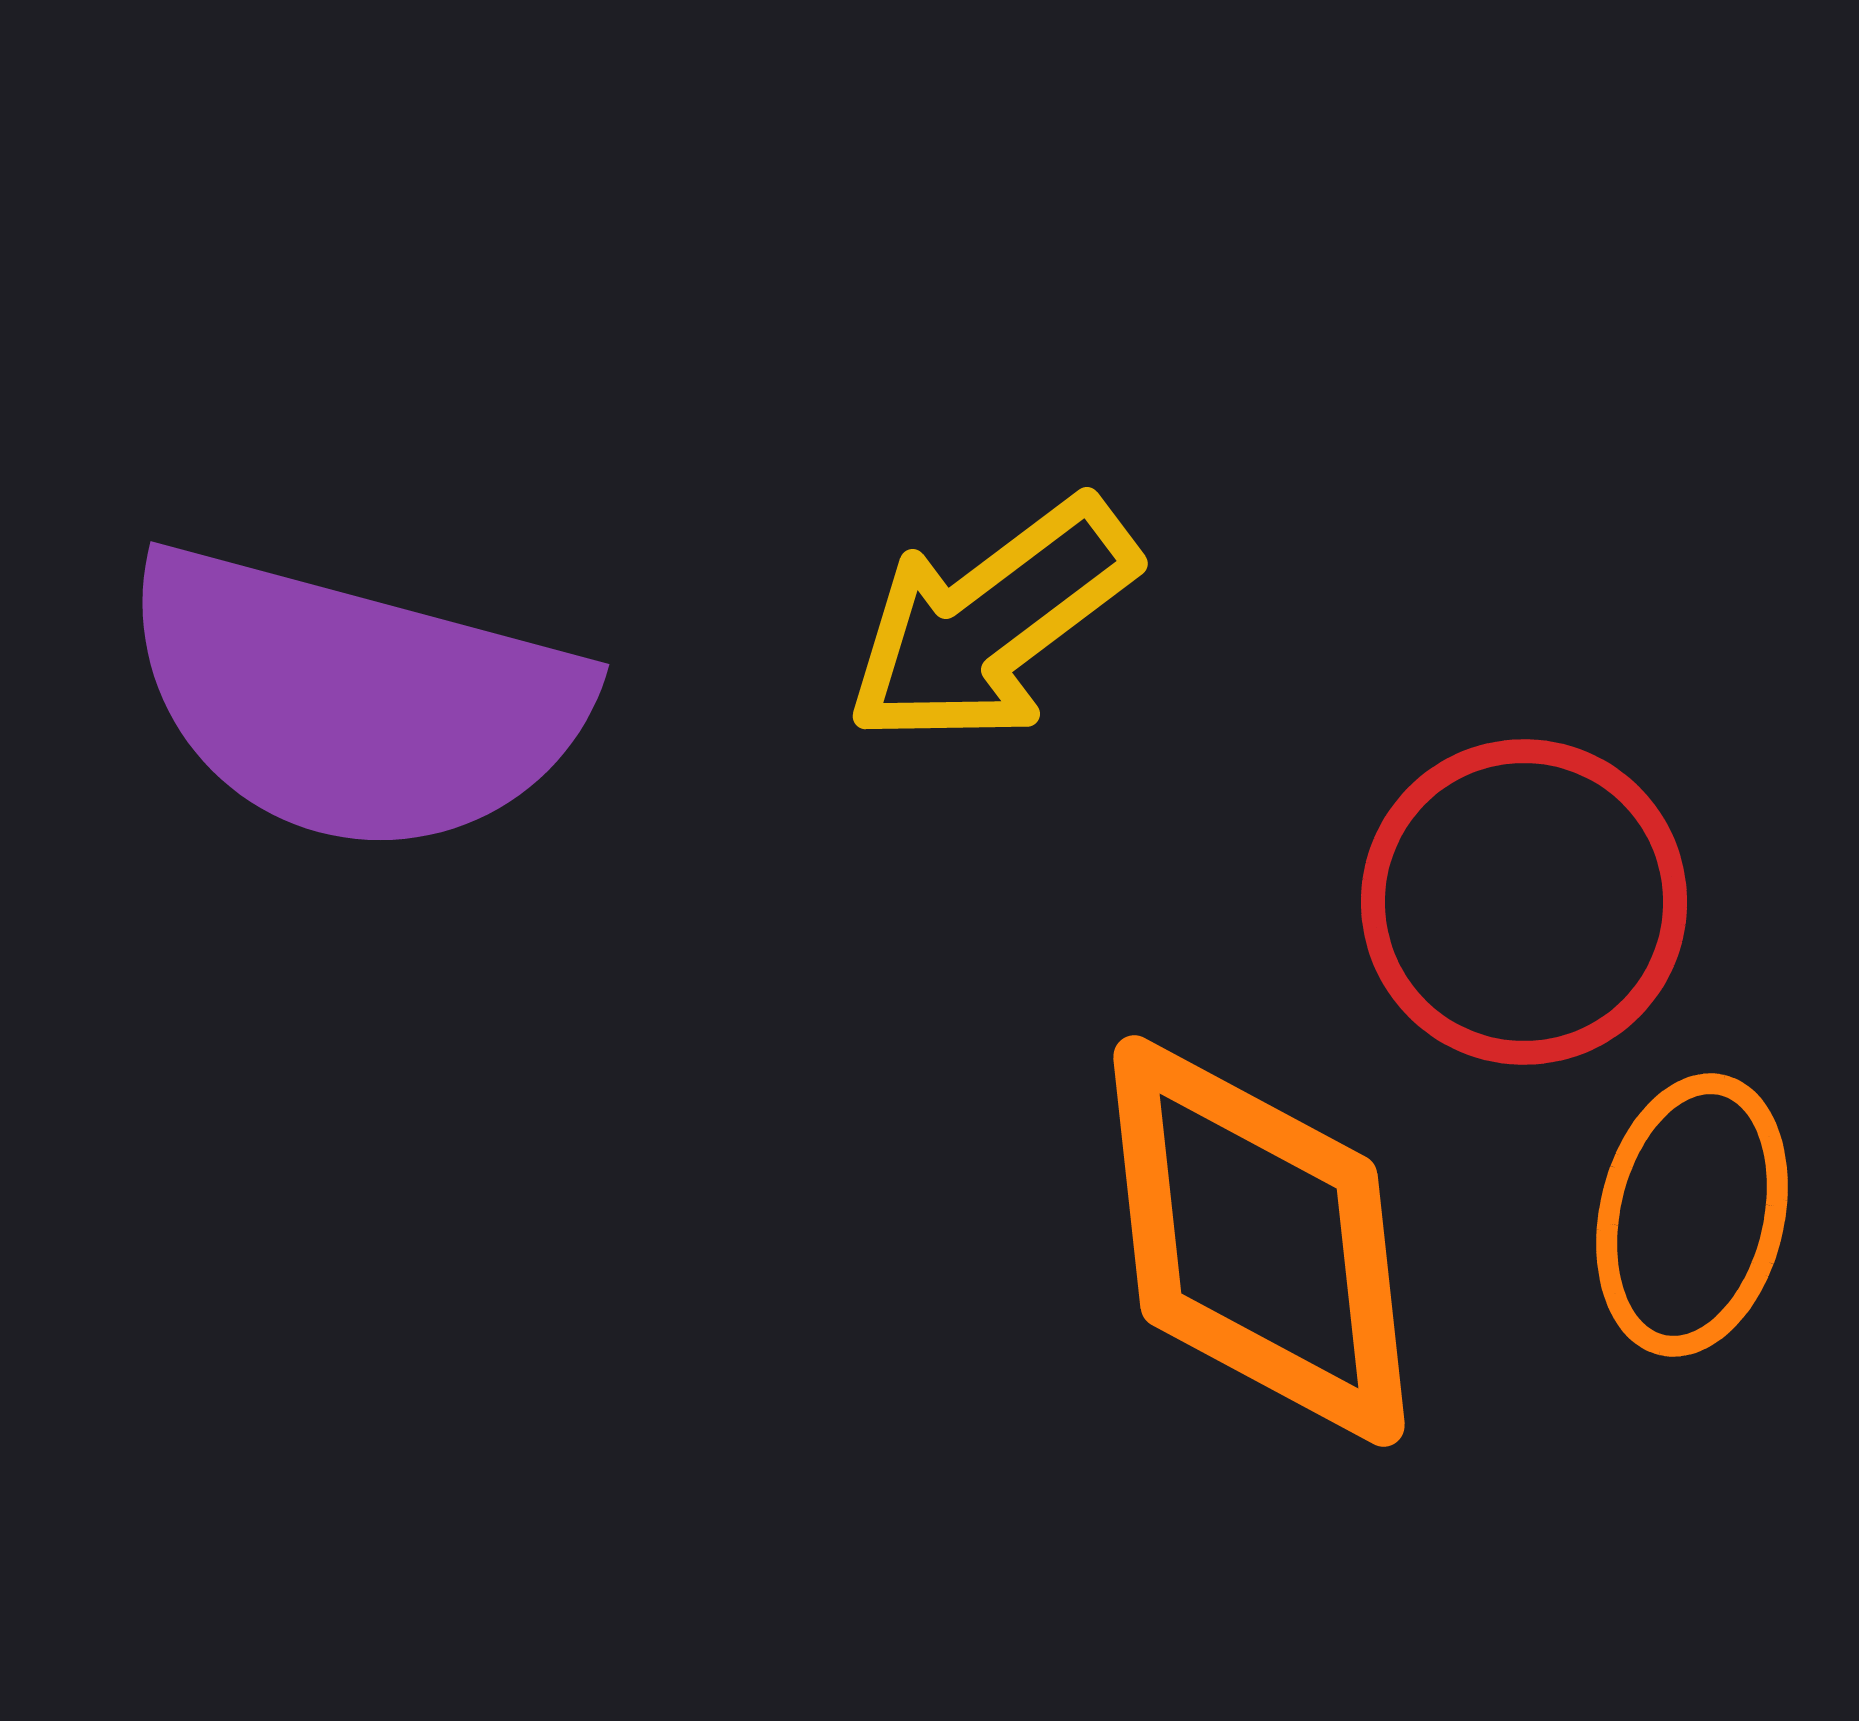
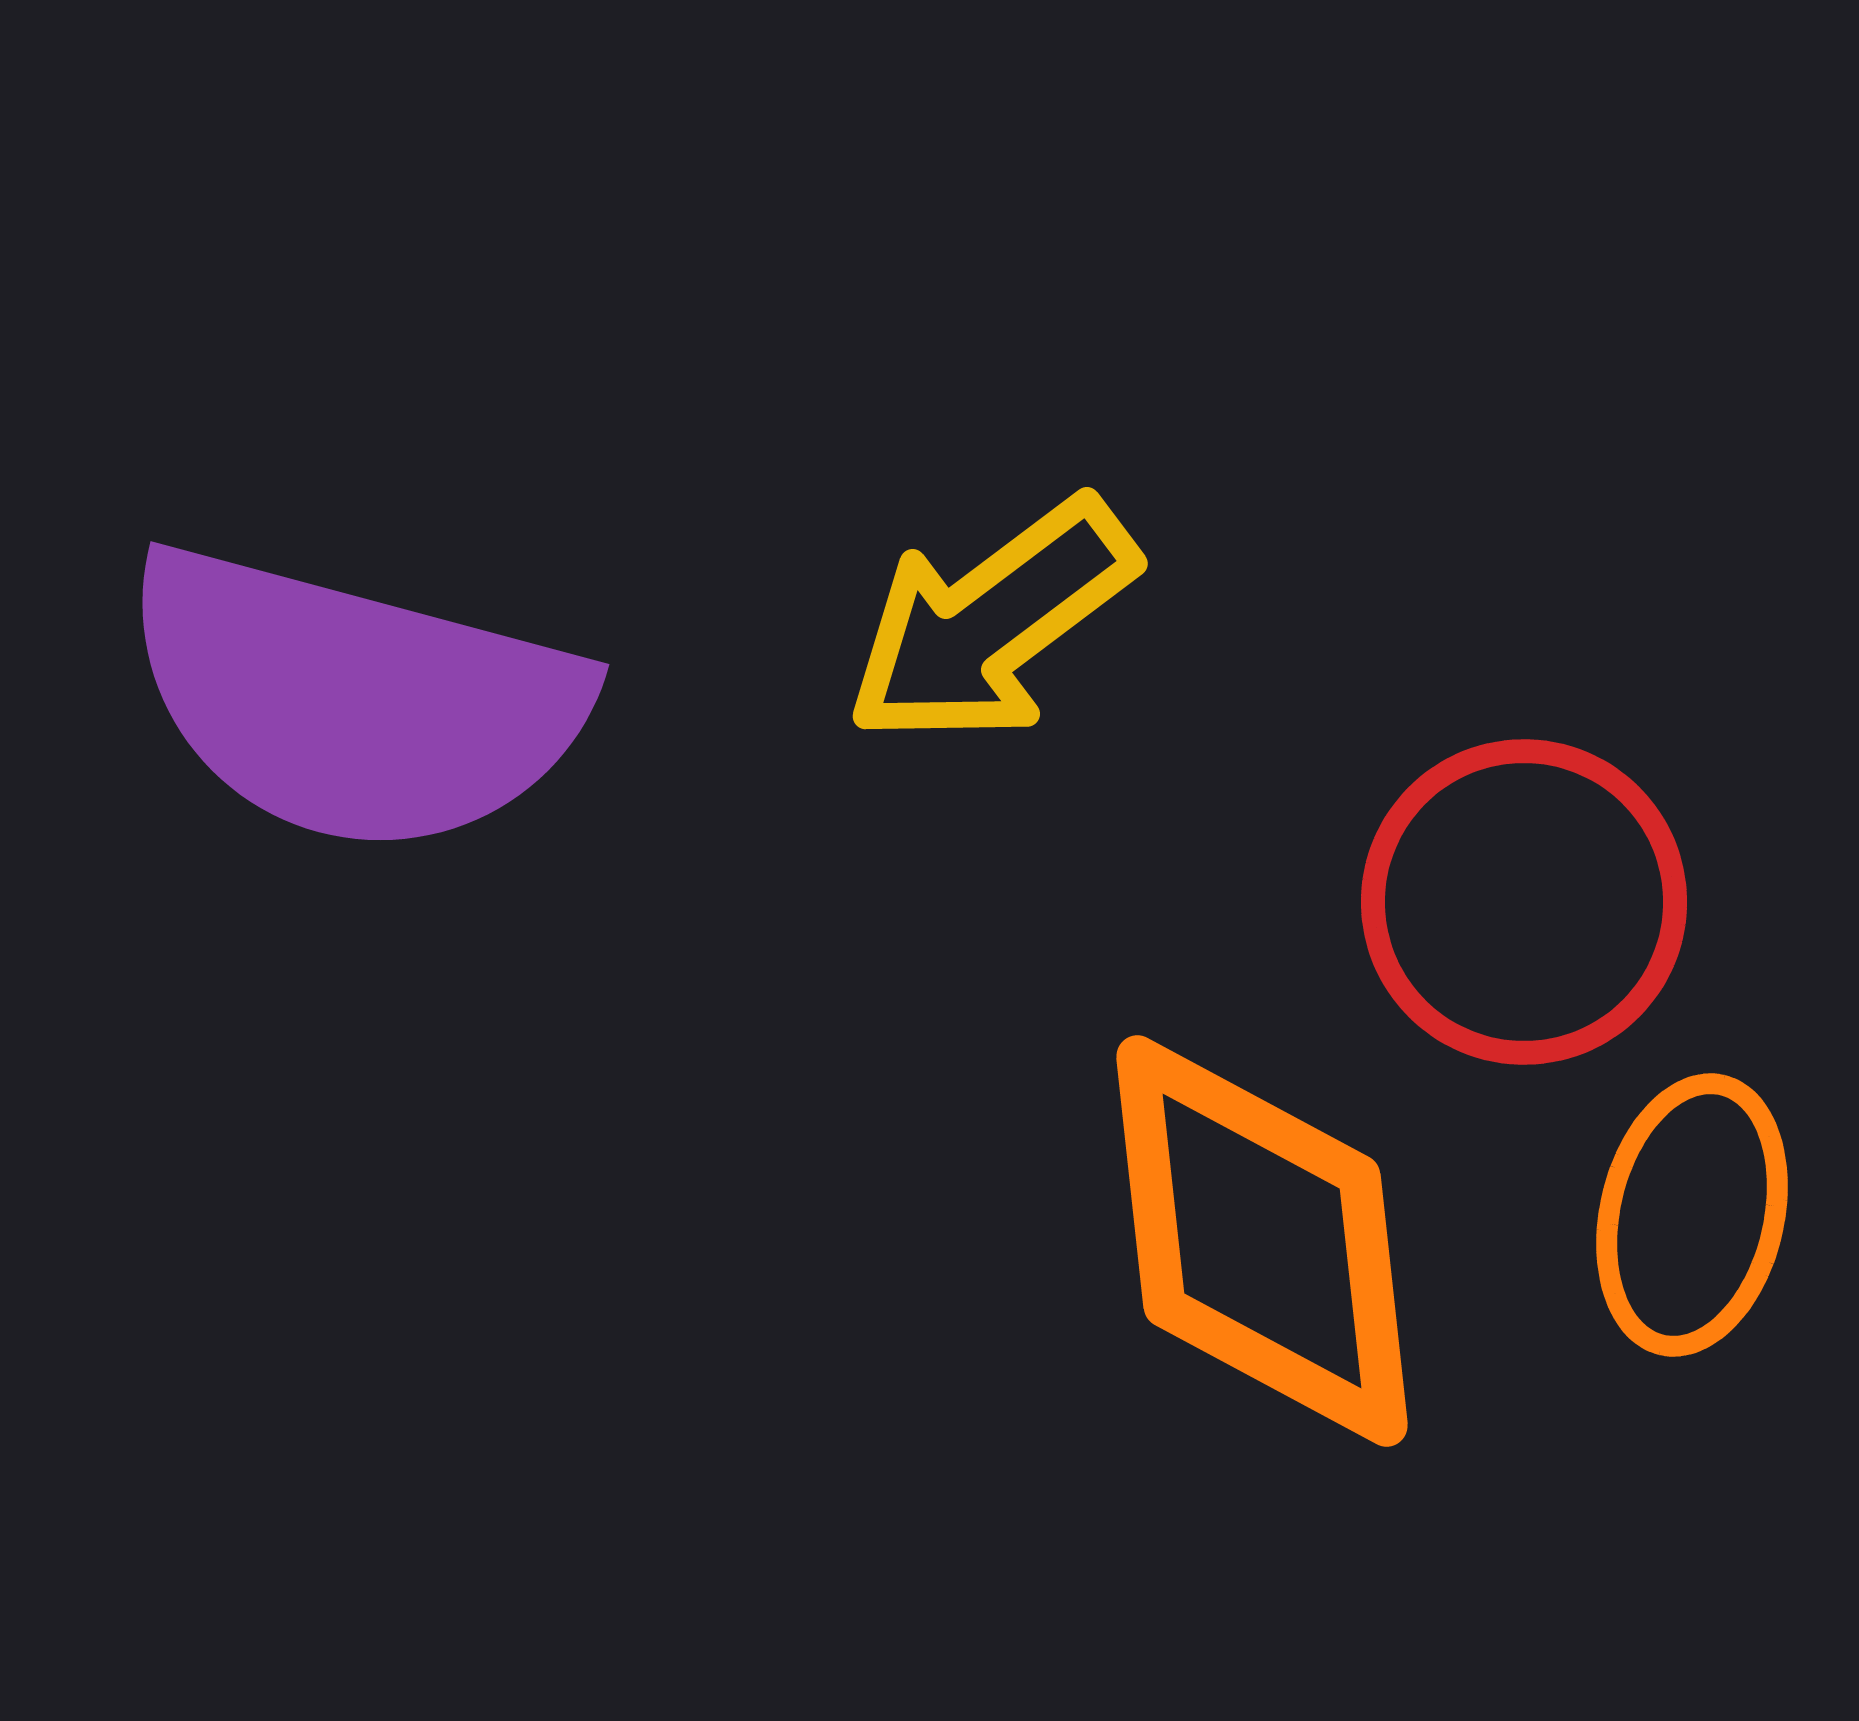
orange diamond: moved 3 px right
